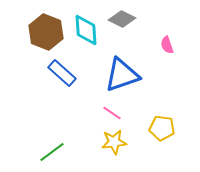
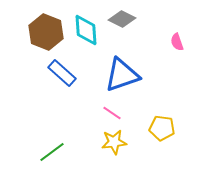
pink semicircle: moved 10 px right, 3 px up
